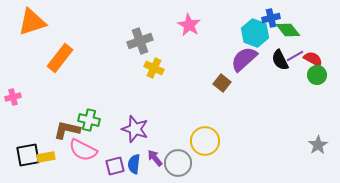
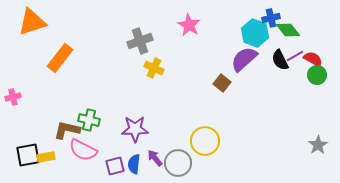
purple star: rotated 20 degrees counterclockwise
